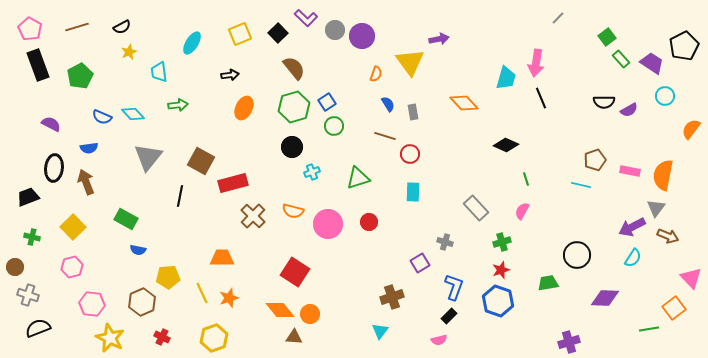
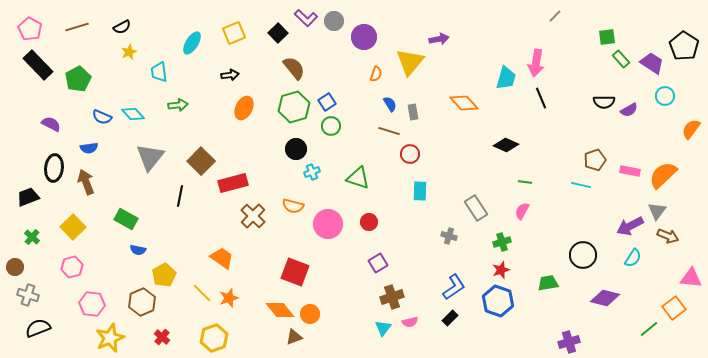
gray line at (558, 18): moved 3 px left, 2 px up
gray circle at (335, 30): moved 1 px left, 9 px up
yellow square at (240, 34): moved 6 px left, 1 px up
purple circle at (362, 36): moved 2 px right, 1 px down
green square at (607, 37): rotated 30 degrees clockwise
black pentagon at (684, 46): rotated 12 degrees counterclockwise
yellow triangle at (410, 62): rotated 16 degrees clockwise
black rectangle at (38, 65): rotated 24 degrees counterclockwise
green pentagon at (80, 76): moved 2 px left, 3 px down
blue semicircle at (388, 104): moved 2 px right
green circle at (334, 126): moved 3 px left
brown line at (385, 136): moved 4 px right, 5 px up
black circle at (292, 147): moved 4 px right, 2 px down
gray triangle at (148, 157): moved 2 px right
brown square at (201, 161): rotated 16 degrees clockwise
orange semicircle at (663, 175): rotated 36 degrees clockwise
green triangle at (358, 178): rotated 35 degrees clockwise
green line at (526, 179): moved 1 px left, 3 px down; rotated 64 degrees counterclockwise
cyan rectangle at (413, 192): moved 7 px right, 1 px up
gray rectangle at (476, 208): rotated 10 degrees clockwise
gray triangle at (656, 208): moved 1 px right, 3 px down
orange semicircle at (293, 211): moved 5 px up
purple arrow at (632, 227): moved 2 px left, 1 px up
green cross at (32, 237): rotated 28 degrees clockwise
gray cross at (445, 242): moved 4 px right, 6 px up
black circle at (577, 255): moved 6 px right
orange trapezoid at (222, 258): rotated 35 degrees clockwise
purple square at (420, 263): moved 42 px left
red square at (295, 272): rotated 12 degrees counterclockwise
yellow pentagon at (168, 277): moved 4 px left, 2 px up; rotated 25 degrees counterclockwise
pink triangle at (691, 278): rotated 40 degrees counterclockwise
blue L-shape at (454, 287): rotated 36 degrees clockwise
yellow line at (202, 293): rotated 20 degrees counterclockwise
purple diamond at (605, 298): rotated 12 degrees clockwise
black rectangle at (449, 316): moved 1 px right, 2 px down
green line at (649, 329): rotated 30 degrees counterclockwise
cyan triangle at (380, 331): moved 3 px right, 3 px up
red cross at (162, 337): rotated 14 degrees clockwise
brown triangle at (294, 337): rotated 24 degrees counterclockwise
yellow star at (110, 338): rotated 24 degrees clockwise
pink semicircle at (439, 340): moved 29 px left, 18 px up
